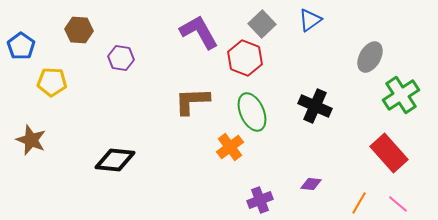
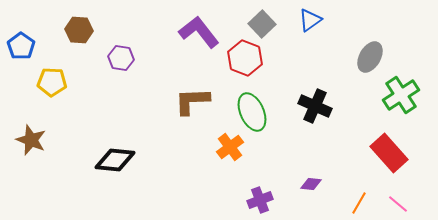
purple L-shape: rotated 9 degrees counterclockwise
